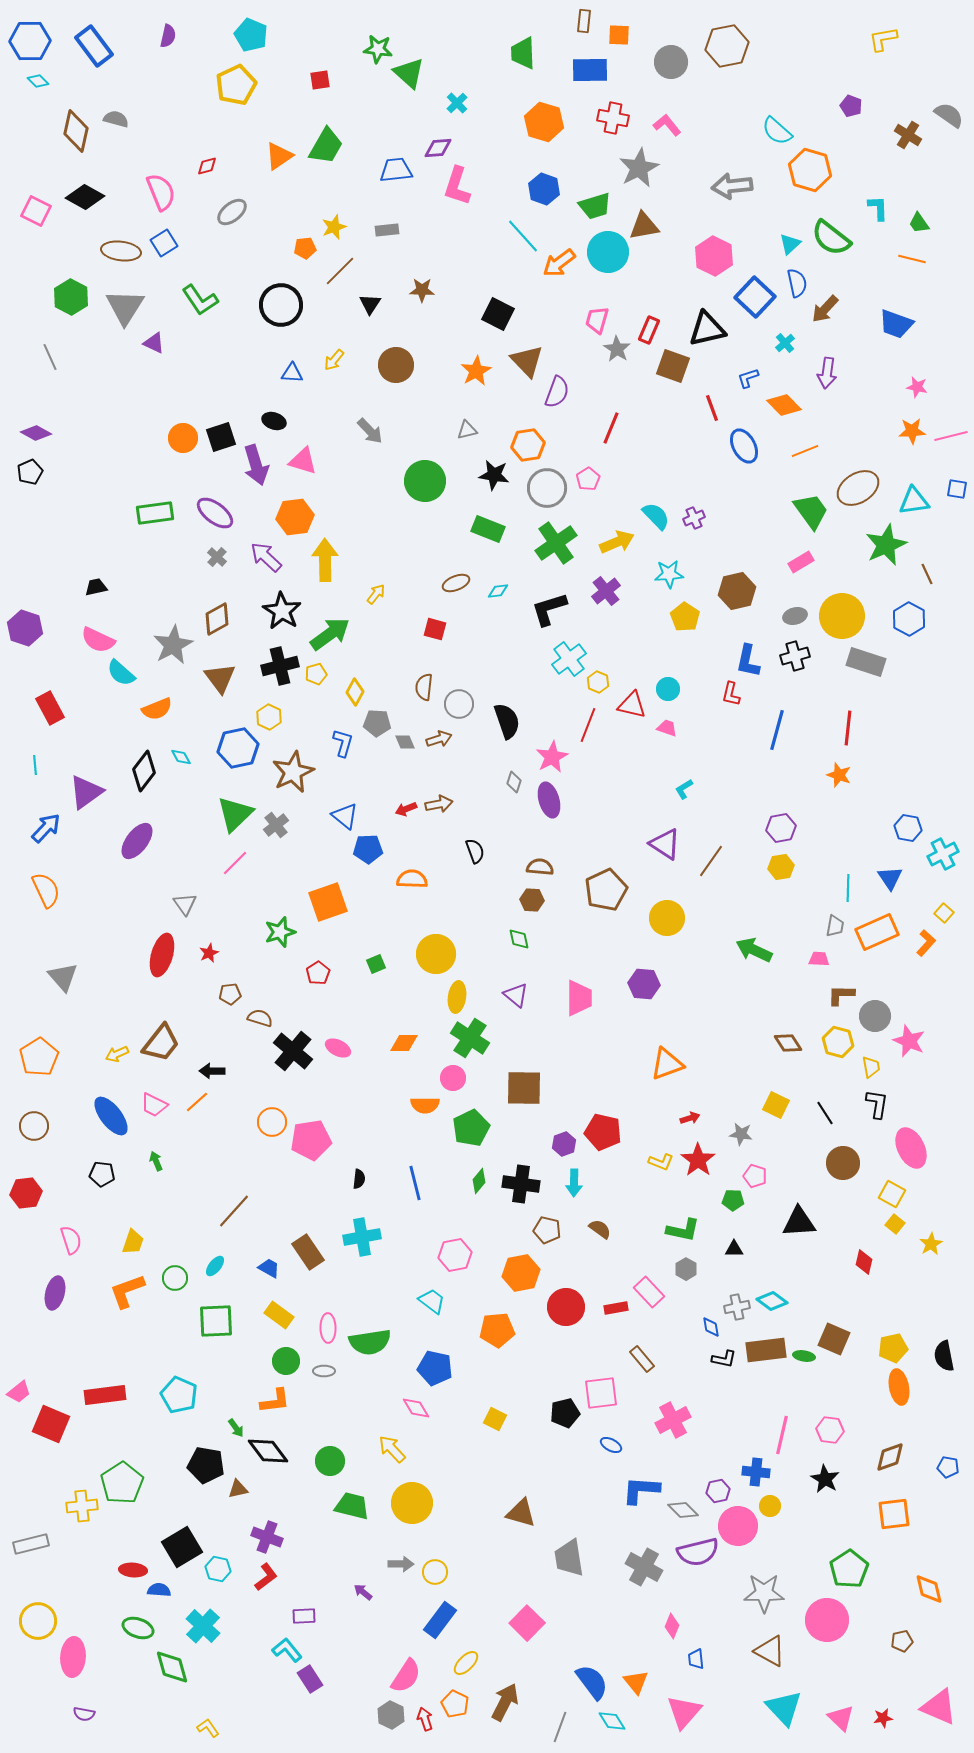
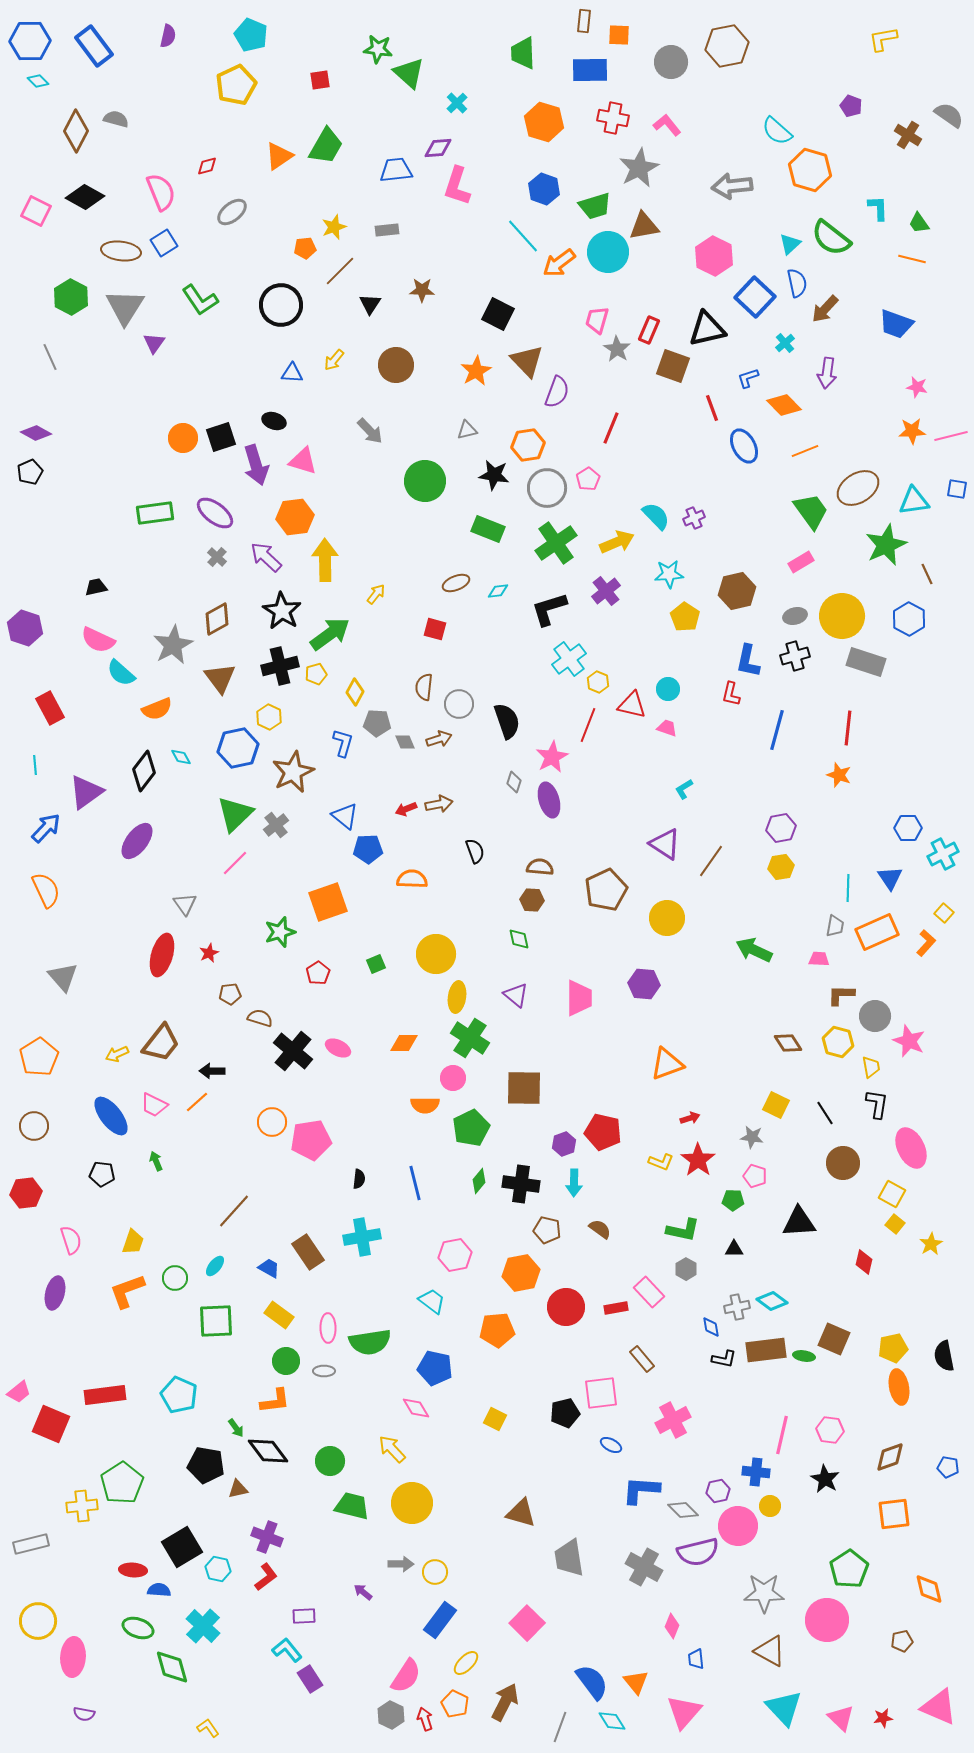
brown diamond at (76, 131): rotated 15 degrees clockwise
purple triangle at (154, 343): rotated 40 degrees clockwise
blue hexagon at (908, 828): rotated 12 degrees counterclockwise
gray star at (741, 1134): moved 11 px right, 3 px down
